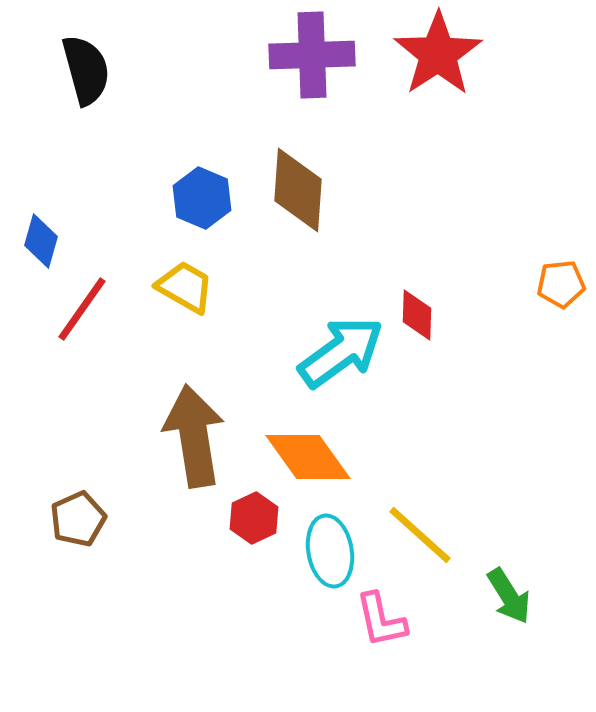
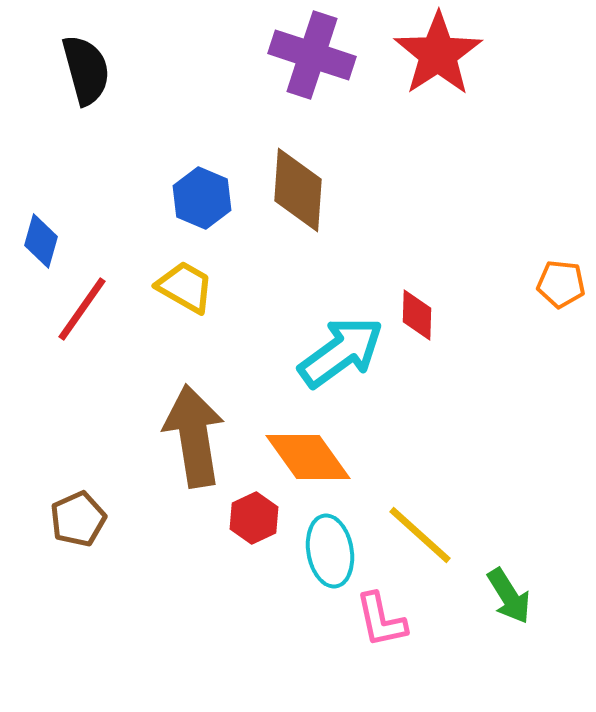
purple cross: rotated 20 degrees clockwise
orange pentagon: rotated 12 degrees clockwise
